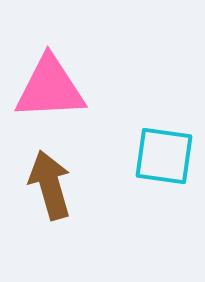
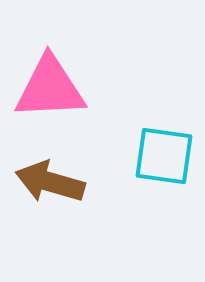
brown arrow: moved 3 px up; rotated 58 degrees counterclockwise
